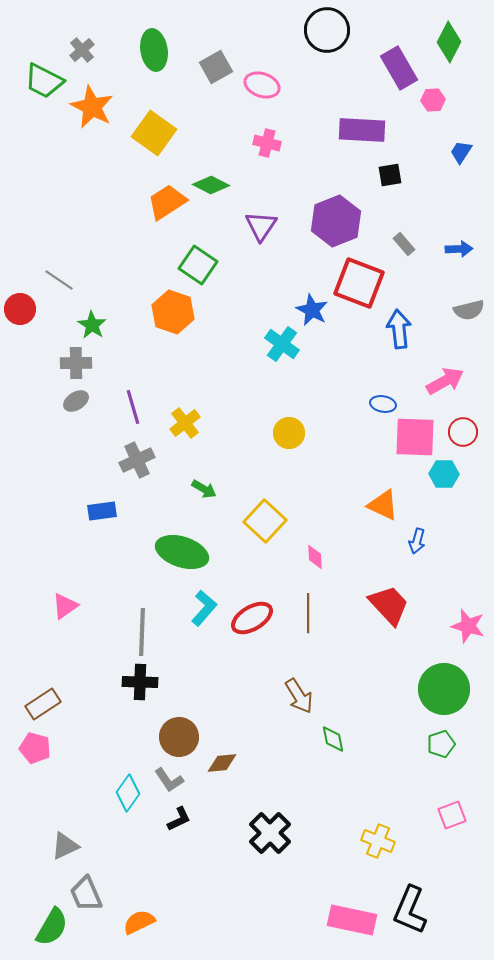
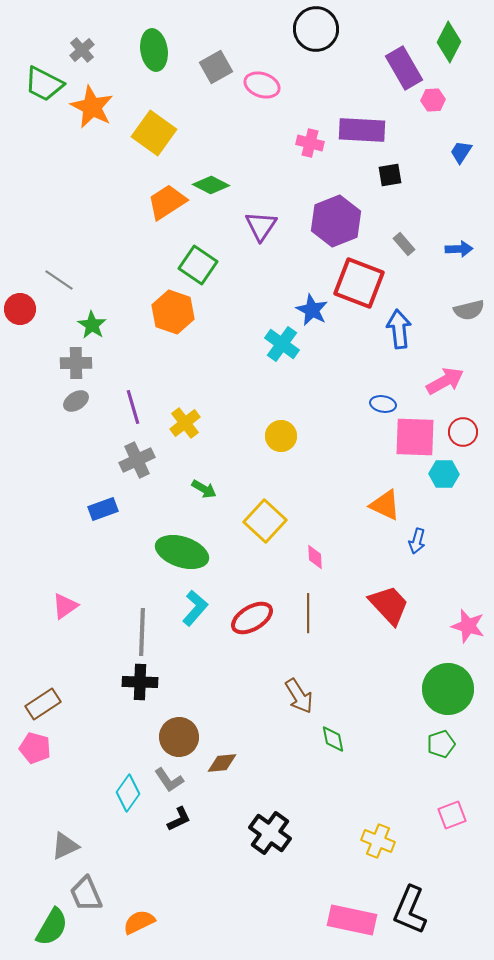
black circle at (327, 30): moved 11 px left, 1 px up
purple rectangle at (399, 68): moved 5 px right
green trapezoid at (44, 81): moved 3 px down
pink cross at (267, 143): moved 43 px right
yellow circle at (289, 433): moved 8 px left, 3 px down
orange triangle at (383, 505): moved 2 px right
blue rectangle at (102, 511): moved 1 px right, 2 px up; rotated 12 degrees counterclockwise
cyan L-shape at (204, 608): moved 9 px left
green circle at (444, 689): moved 4 px right
black cross at (270, 833): rotated 9 degrees counterclockwise
